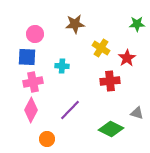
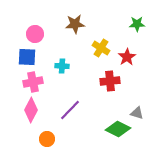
red star: moved 1 px up
green diamond: moved 7 px right
